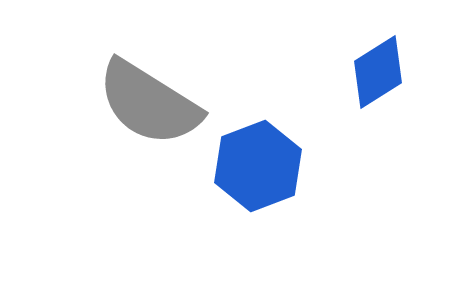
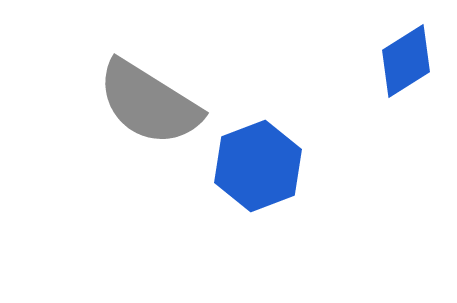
blue diamond: moved 28 px right, 11 px up
